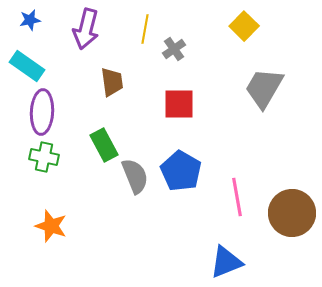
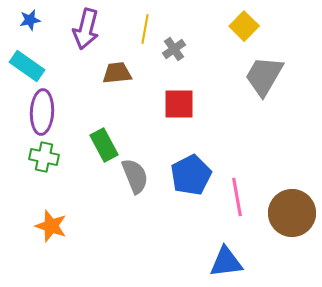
brown trapezoid: moved 5 px right, 9 px up; rotated 88 degrees counterclockwise
gray trapezoid: moved 12 px up
blue pentagon: moved 10 px right, 4 px down; rotated 15 degrees clockwise
blue triangle: rotated 15 degrees clockwise
